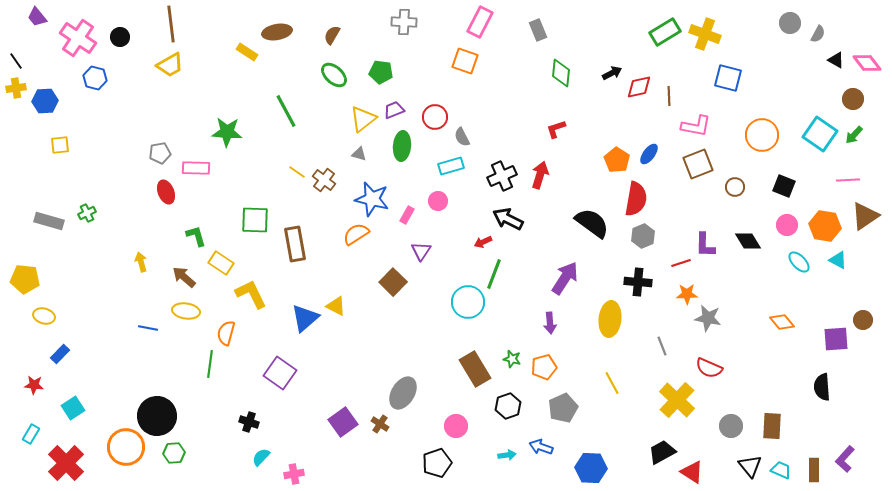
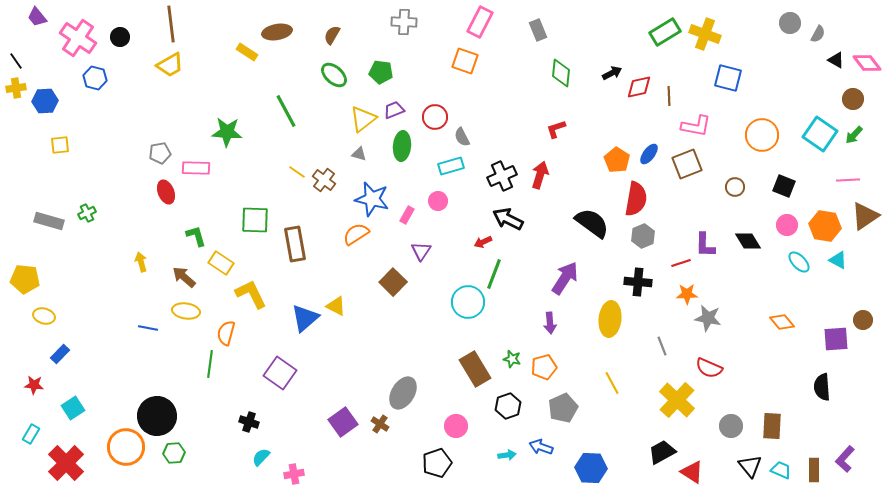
brown square at (698, 164): moved 11 px left
